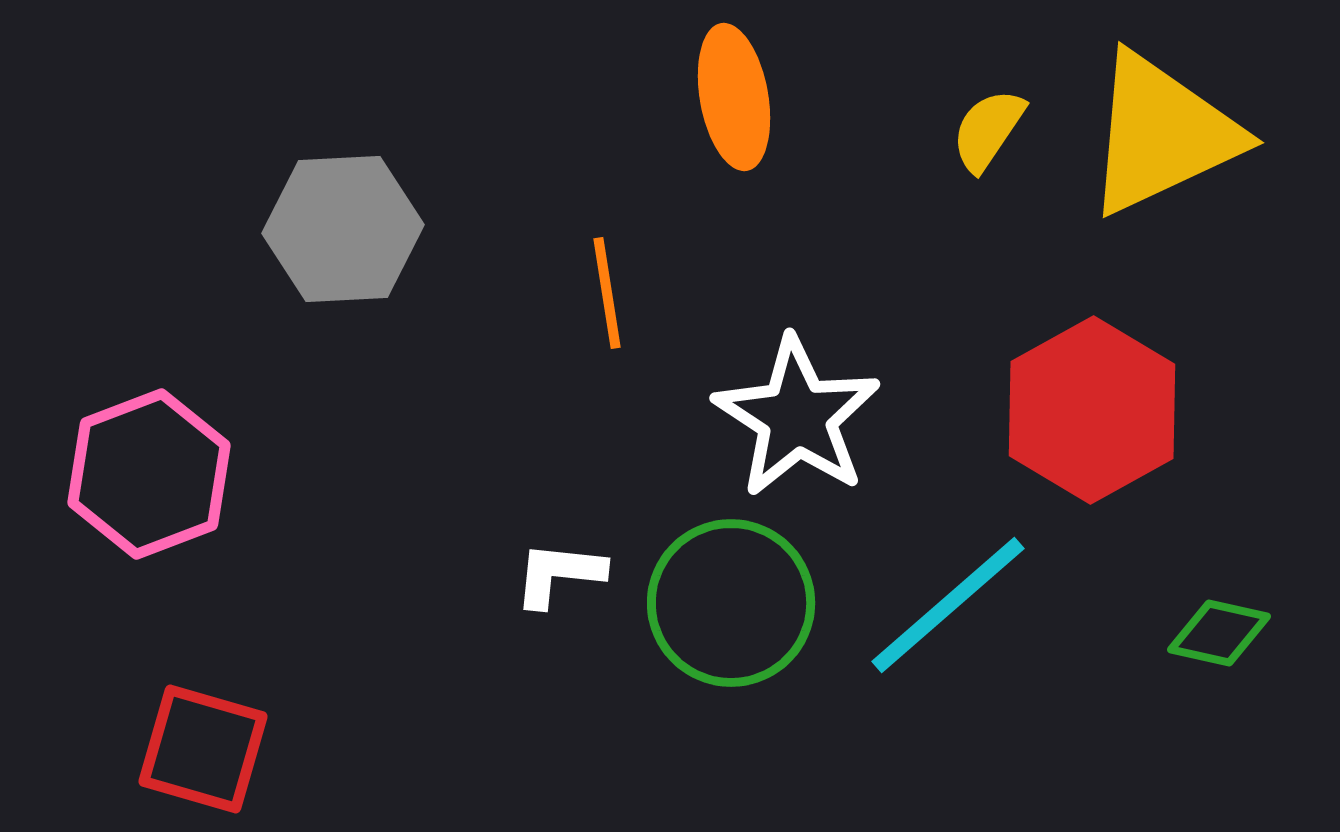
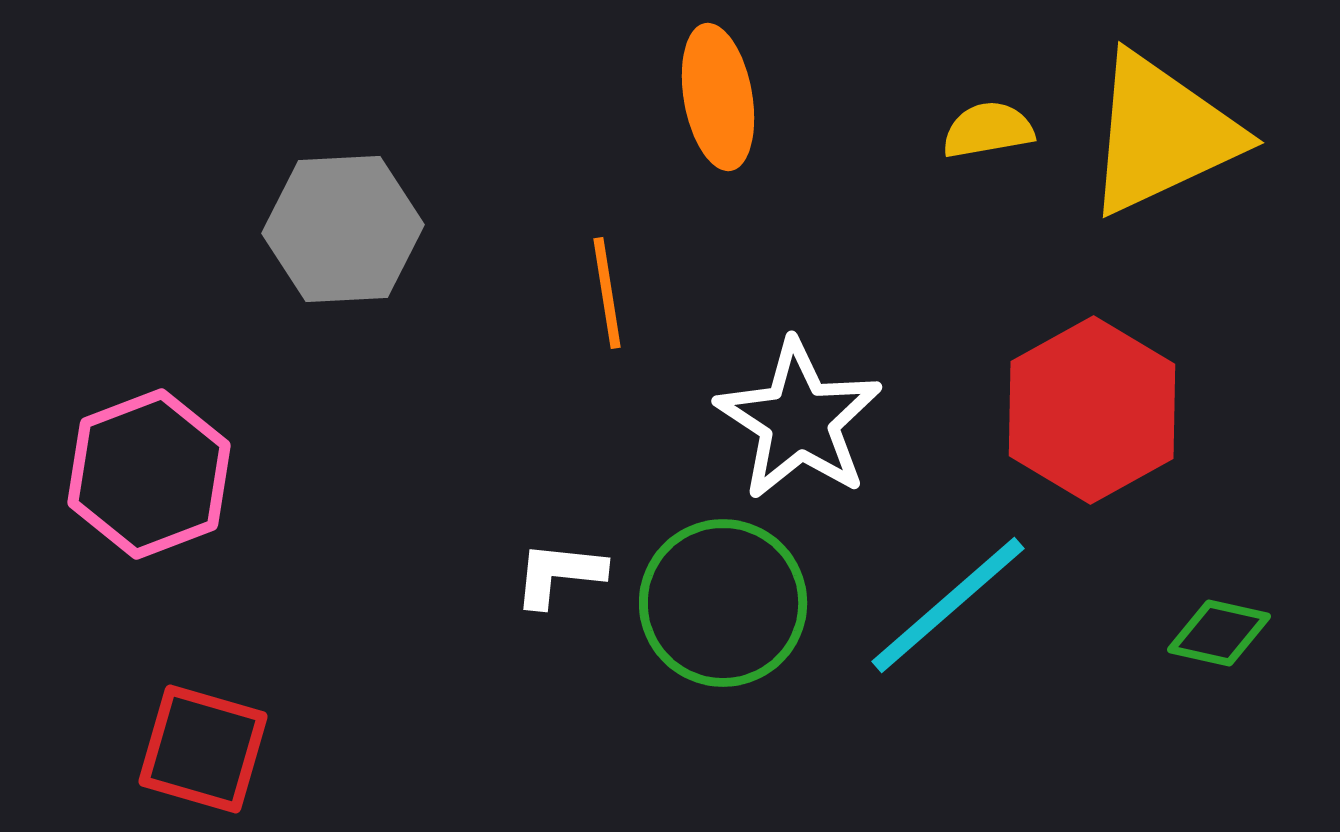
orange ellipse: moved 16 px left
yellow semicircle: rotated 46 degrees clockwise
white star: moved 2 px right, 3 px down
green circle: moved 8 px left
